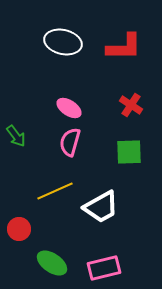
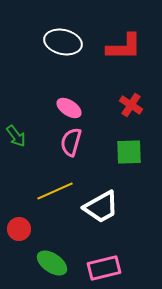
pink semicircle: moved 1 px right
